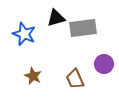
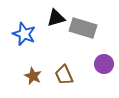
gray rectangle: rotated 24 degrees clockwise
brown trapezoid: moved 11 px left, 4 px up
